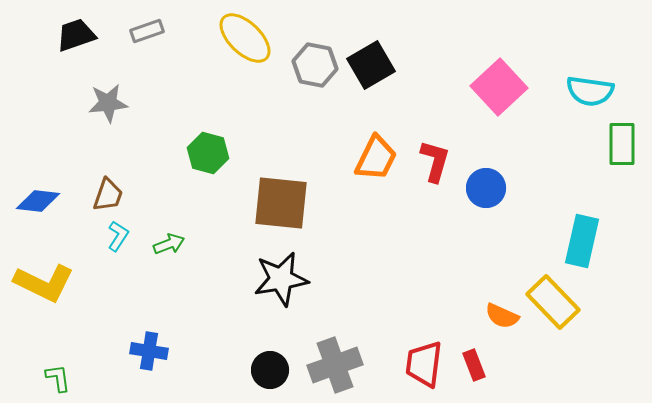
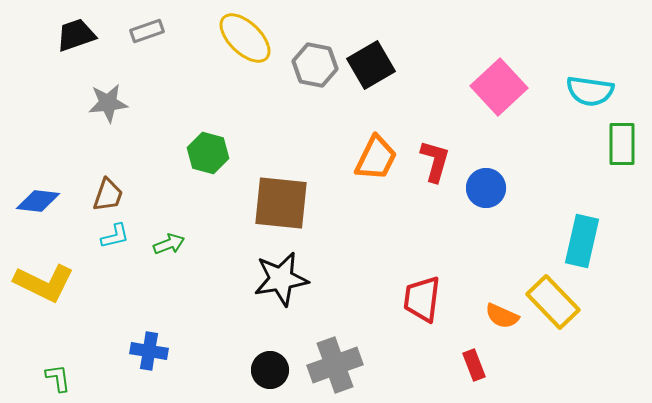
cyan L-shape: moved 3 px left; rotated 44 degrees clockwise
red trapezoid: moved 2 px left, 65 px up
